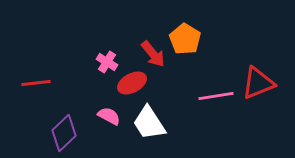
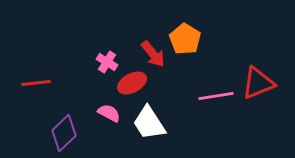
pink semicircle: moved 3 px up
